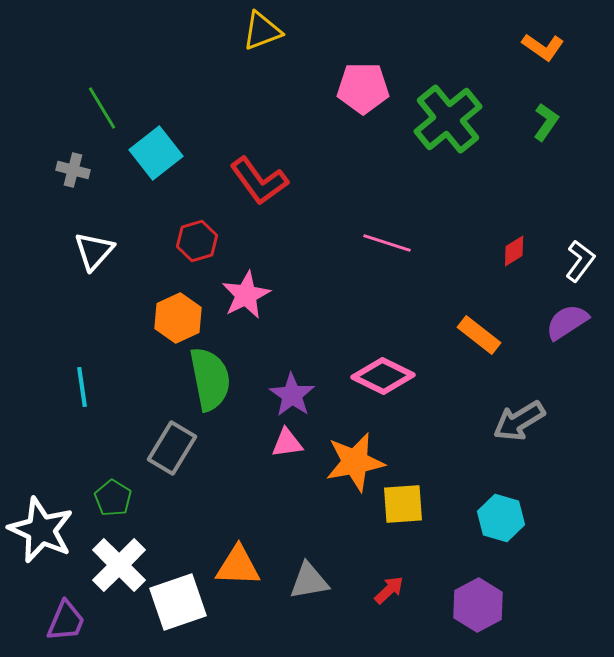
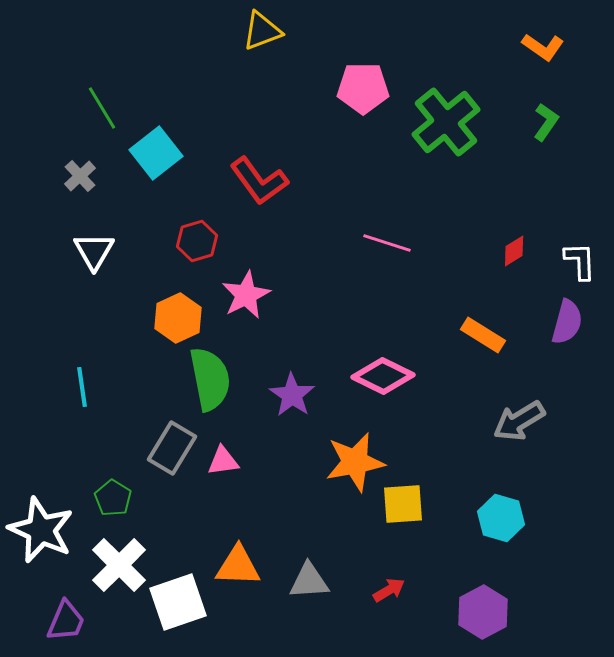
green cross: moved 2 px left, 3 px down
gray cross: moved 7 px right, 6 px down; rotated 32 degrees clockwise
white triangle: rotated 12 degrees counterclockwise
white L-shape: rotated 39 degrees counterclockwise
purple semicircle: rotated 138 degrees clockwise
orange rectangle: moved 4 px right; rotated 6 degrees counterclockwise
pink triangle: moved 64 px left, 18 px down
gray triangle: rotated 6 degrees clockwise
red arrow: rotated 12 degrees clockwise
purple hexagon: moved 5 px right, 7 px down
